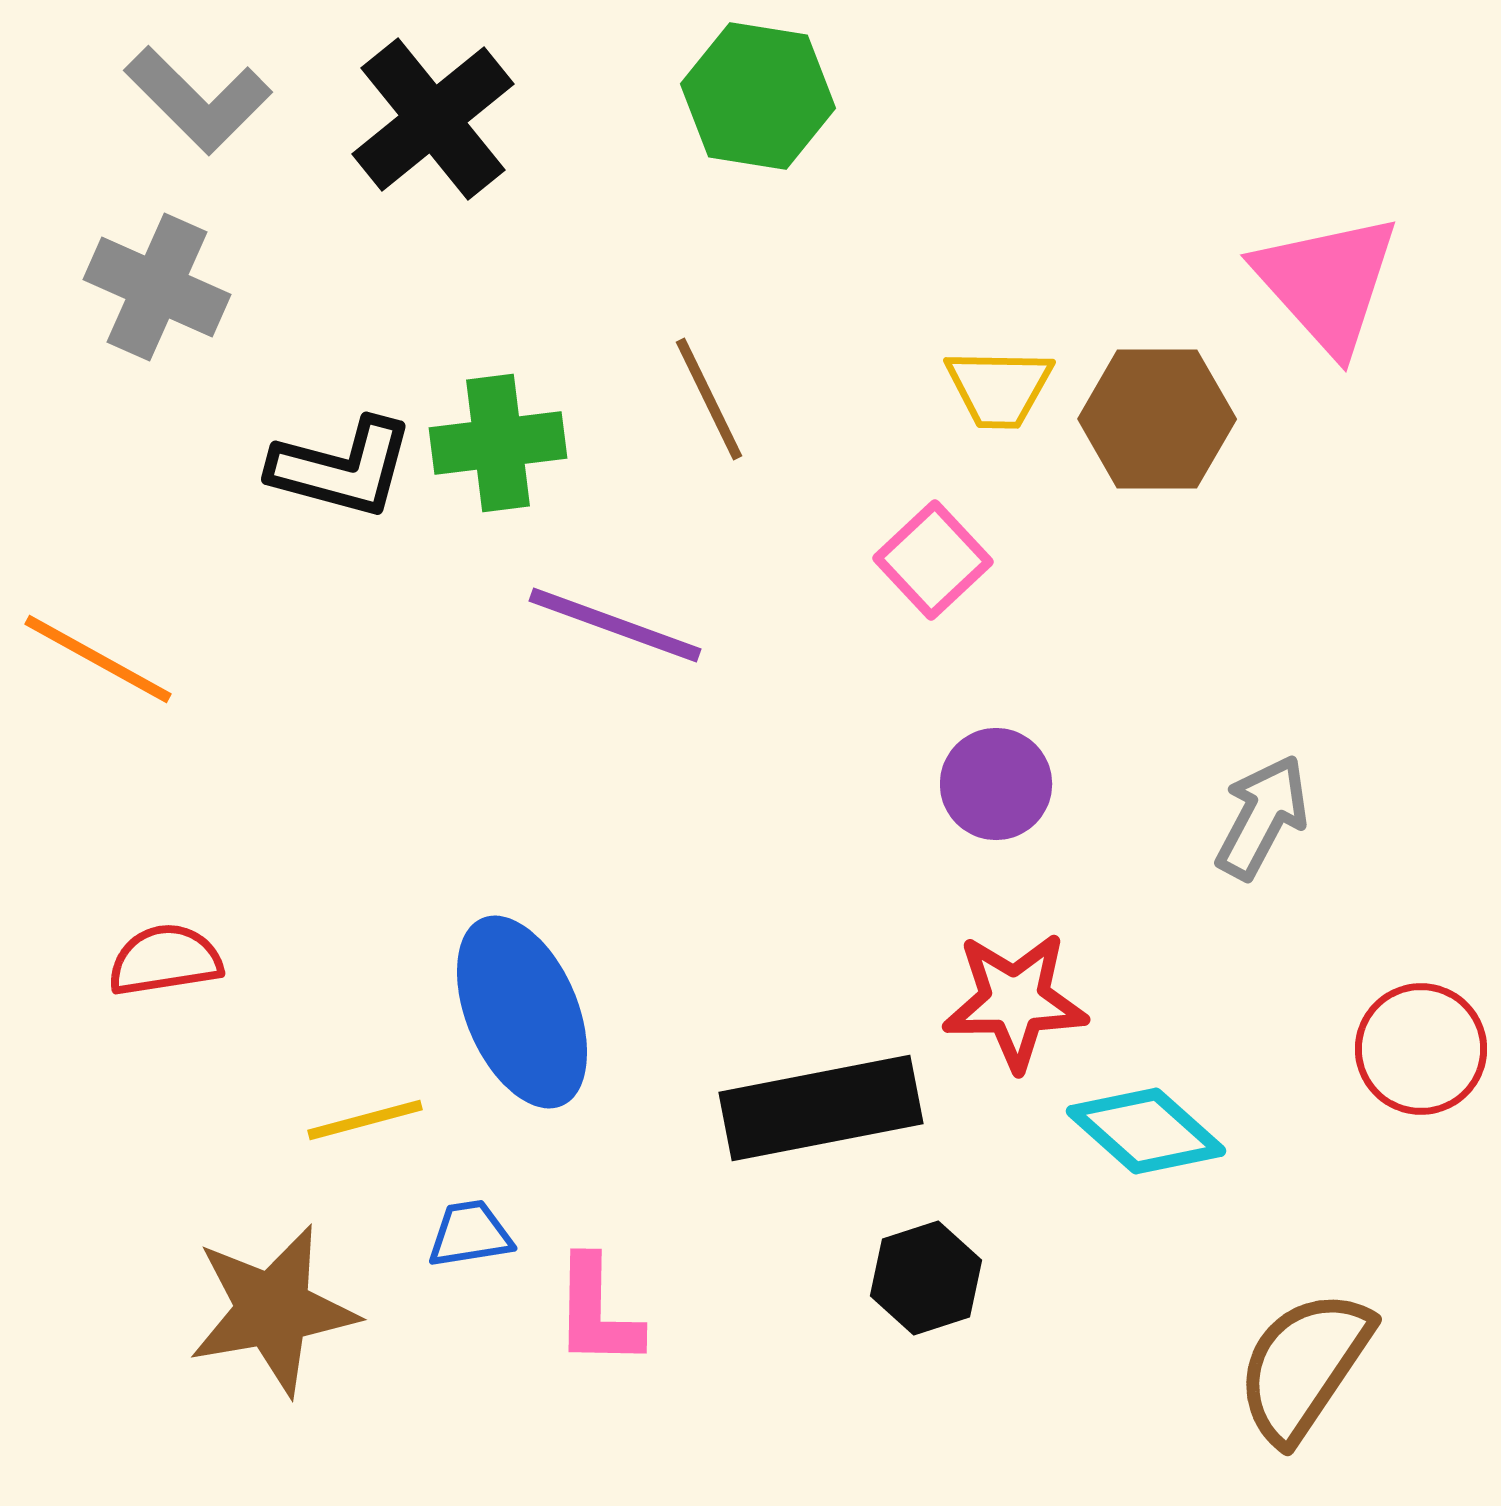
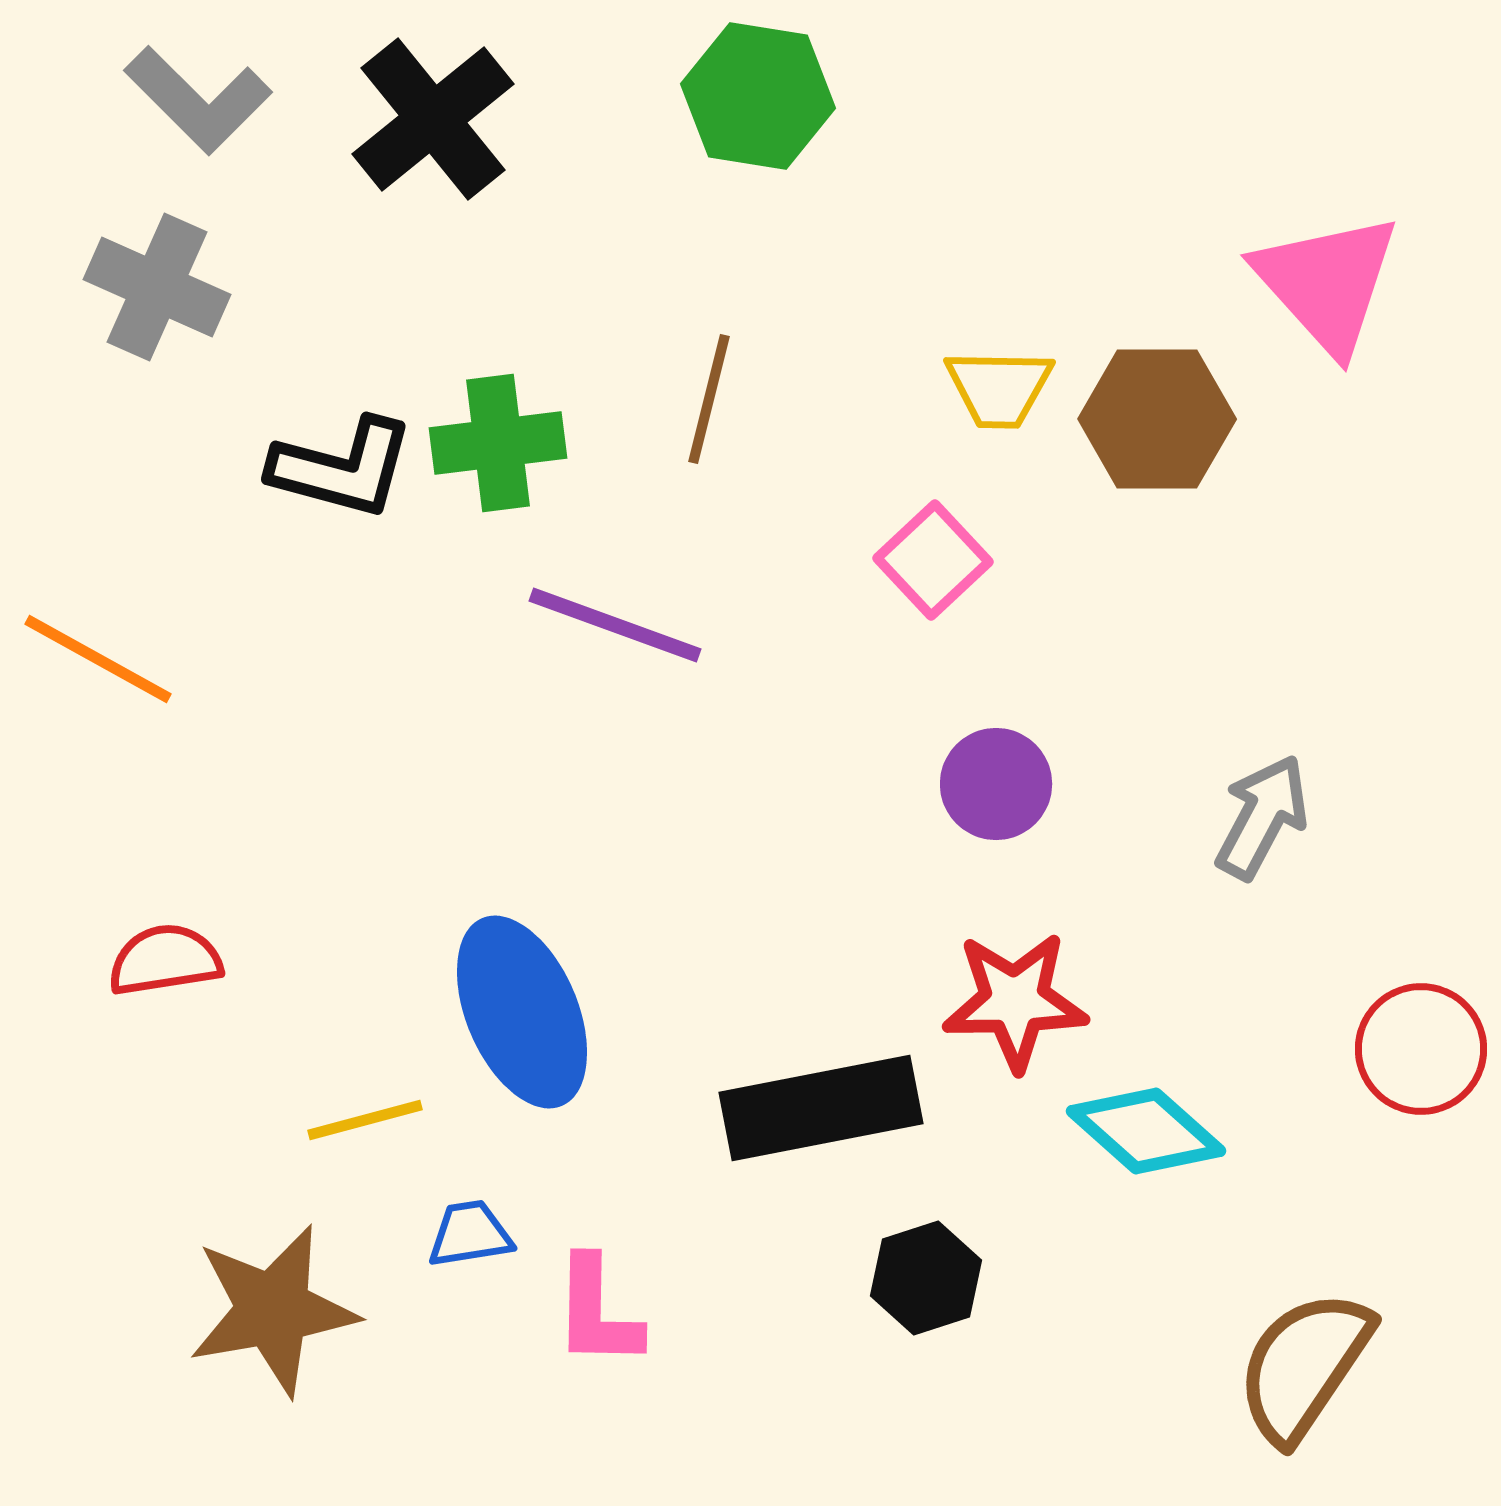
brown line: rotated 40 degrees clockwise
